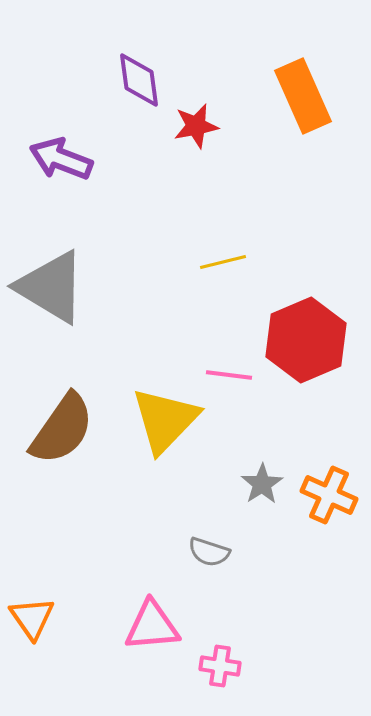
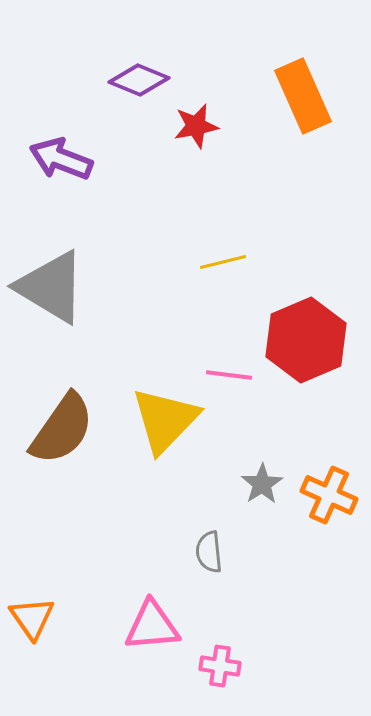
purple diamond: rotated 60 degrees counterclockwise
gray semicircle: rotated 66 degrees clockwise
